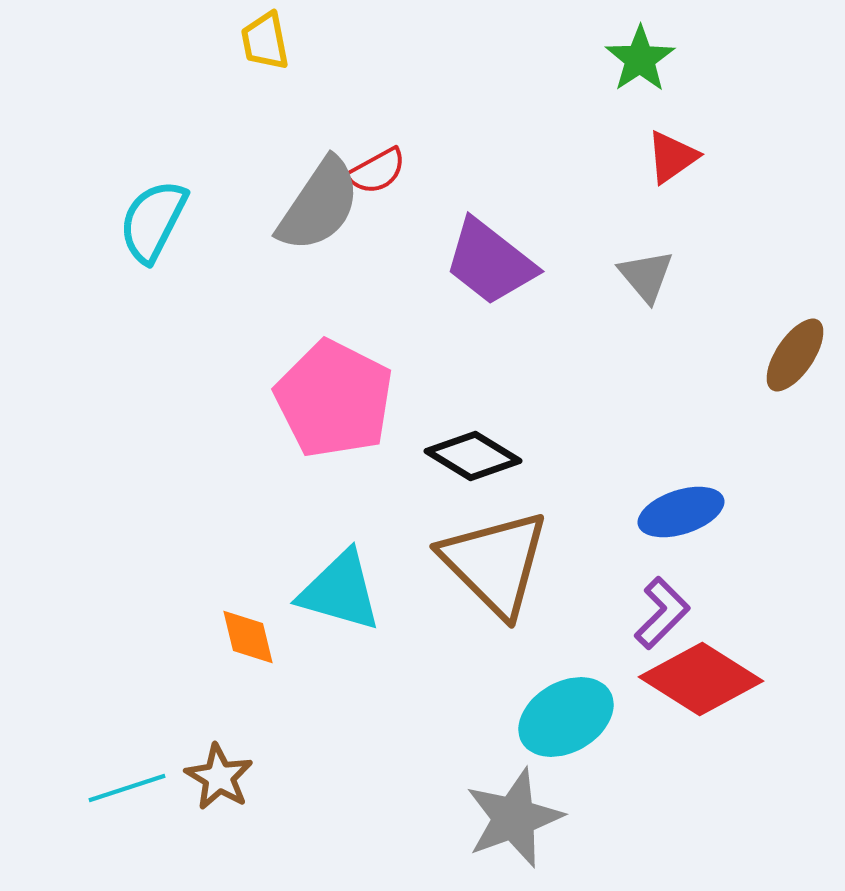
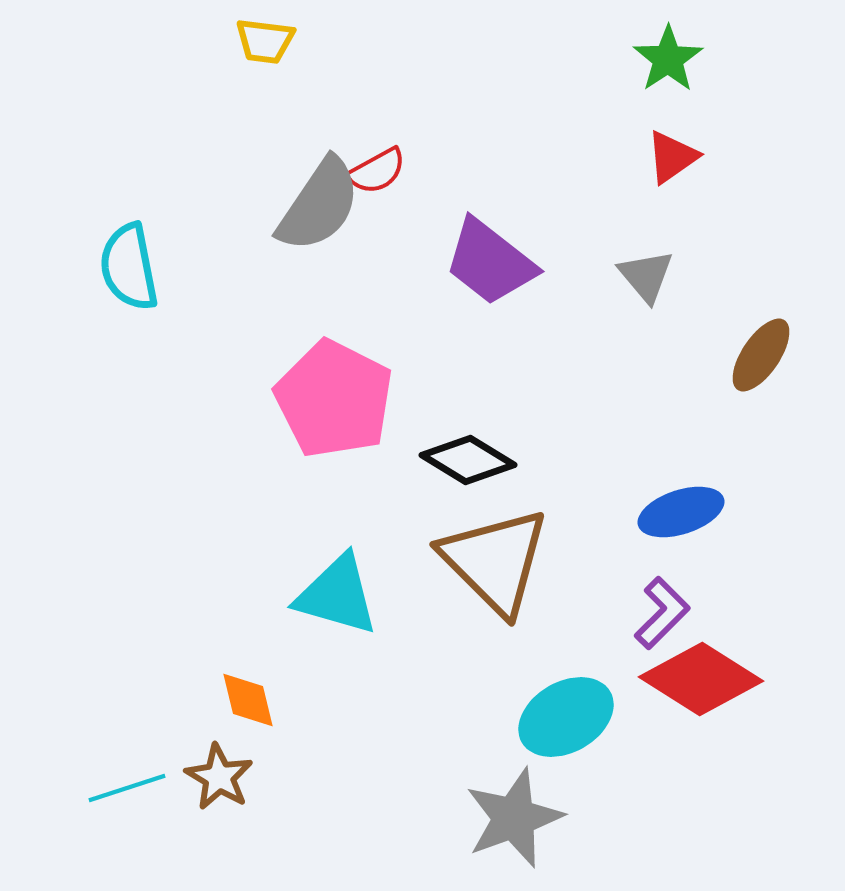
yellow trapezoid: rotated 72 degrees counterclockwise
green star: moved 28 px right
cyan semicircle: moved 24 px left, 46 px down; rotated 38 degrees counterclockwise
brown ellipse: moved 34 px left
black diamond: moved 5 px left, 4 px down
brown triangle: moved 2 px up
cyan triangle: moved 3 px left, 4 px down
orange diamond: moved 63 px down
